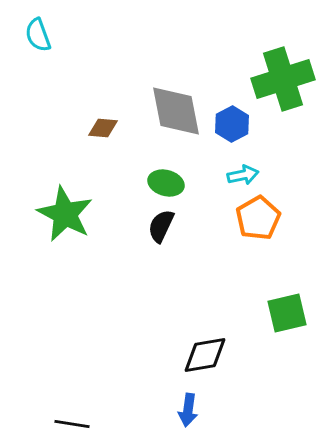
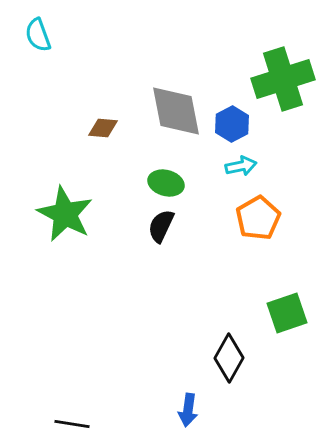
cyan arrow: moved 2 px left, 9 px up
green square: rotated 6 degrees counterclockwise
black diamond: moved 24 px right, 3 px down; rotated 51 degrees counterclockwise
